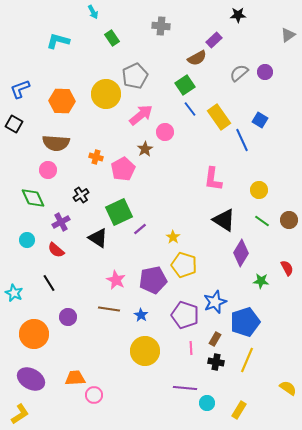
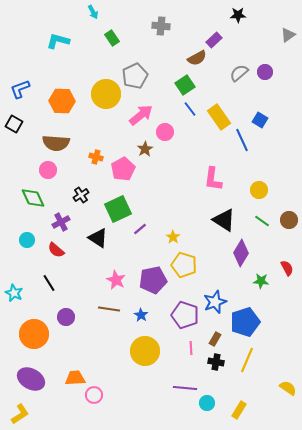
green square at (119, 212): moved 1 px left, 3 px up
purple circle at (68, 317): moved 2 px left
